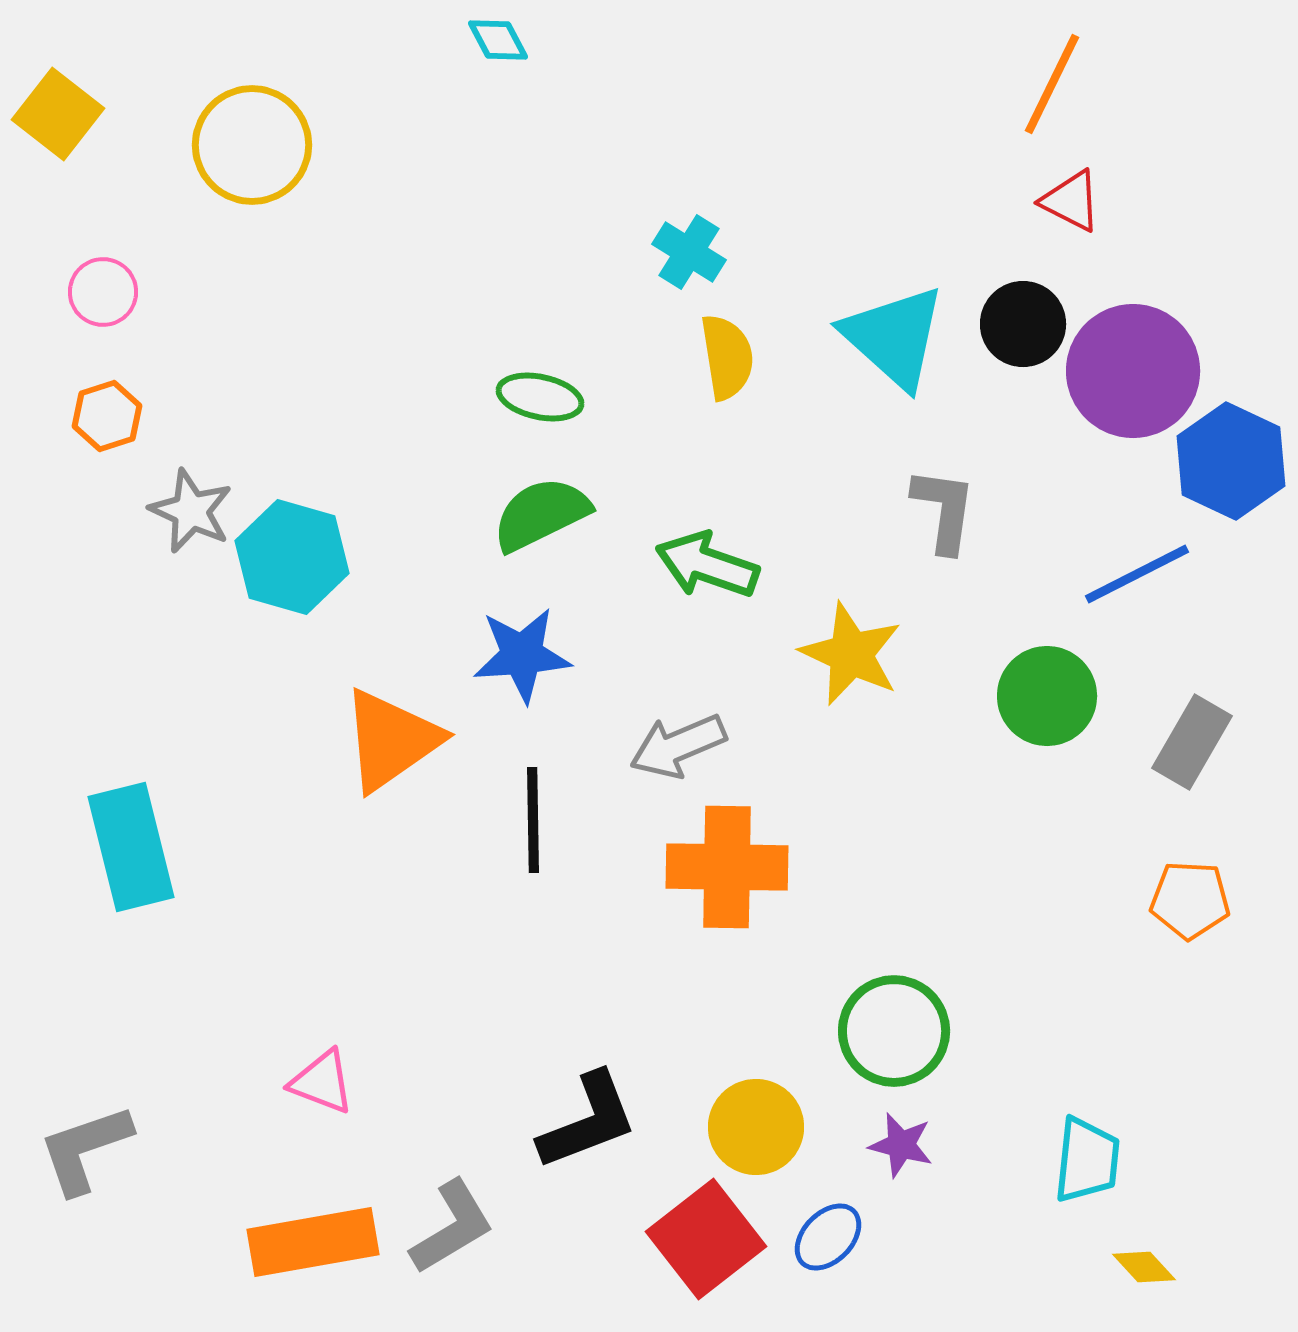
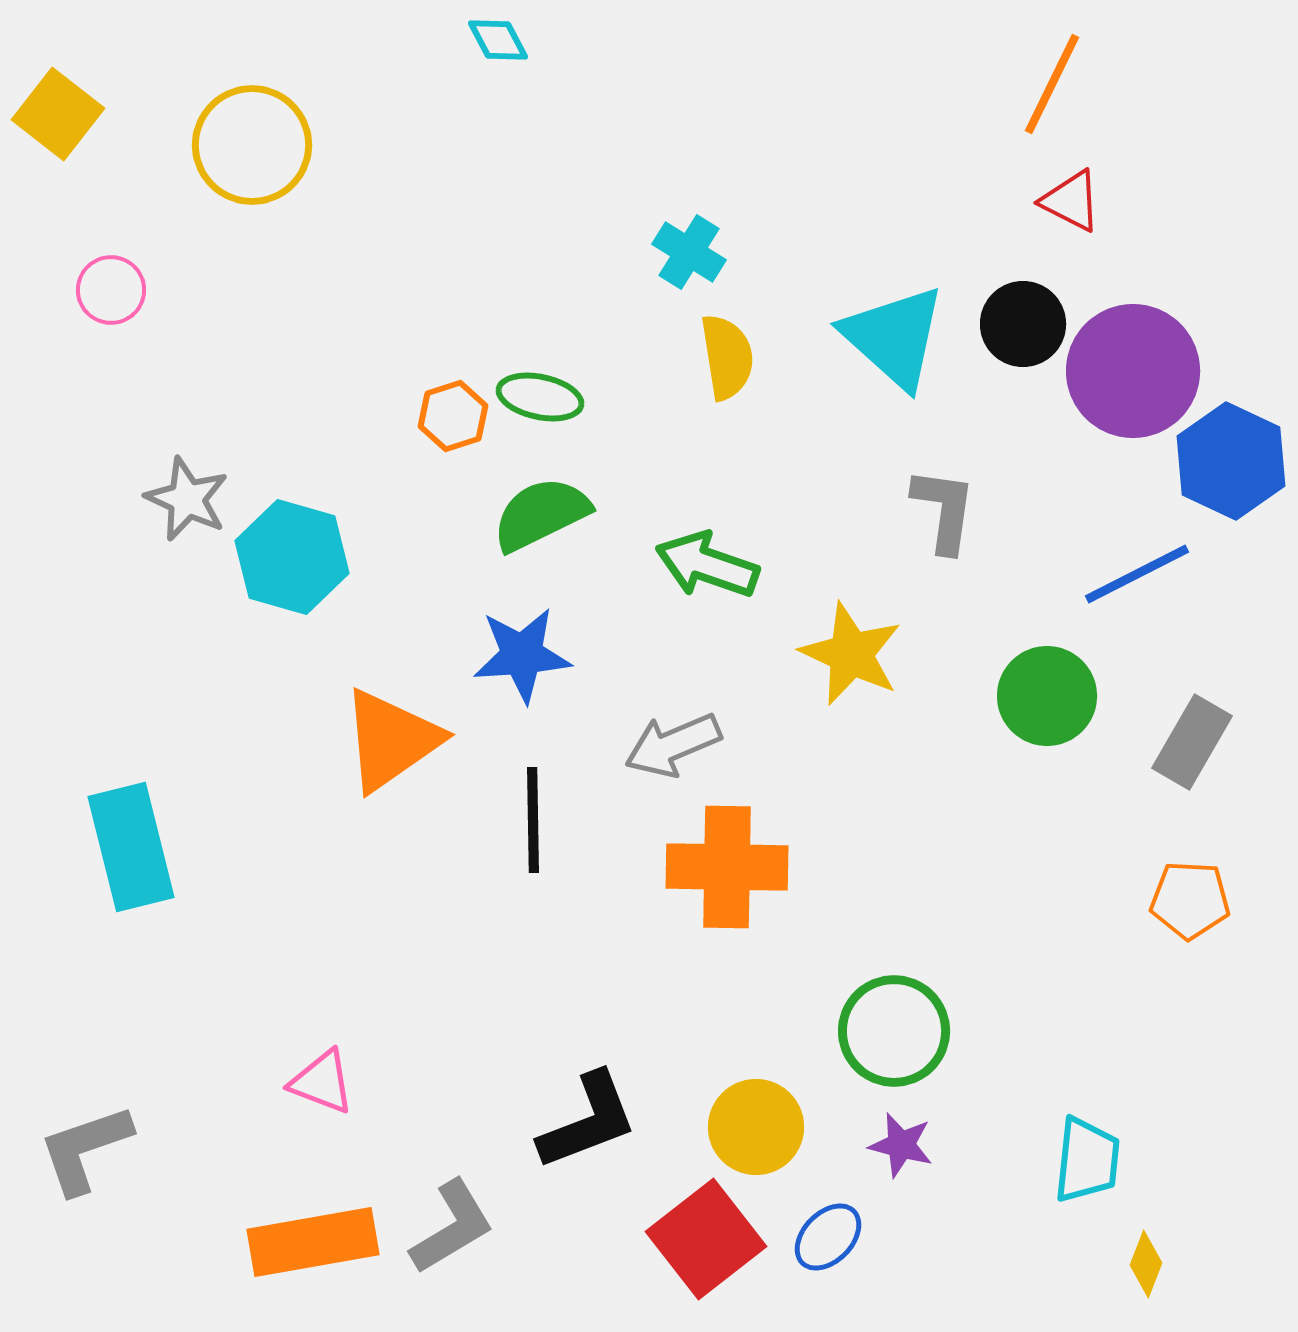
pink circle at (103, 292): moved 8 px right, 2 px up
orange hexagon at (107, 416): moved 346 px right
gray star at (191, 511): moved 4 px left, 12 px up
gray arrow at (678, 746): moved 5 px left, 1 px up
yellow diamond at (1144, 1267): moved 2 px right, 3 px up; rotated 64 degrees clockwise
